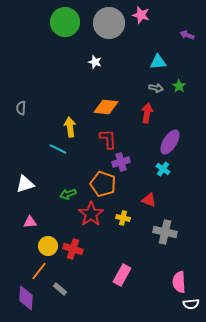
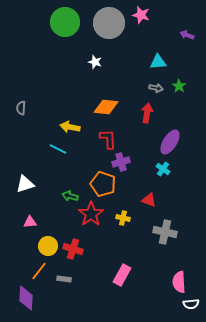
yellow arrow: rotated 72 degrees counterclockwise
green arrow: moved 2 px right, 2 px down; rotated 35 degrees clockwise
gray rectangle: moved 4 px right, 10 px up; rotated 32 degrees counterclockwise
